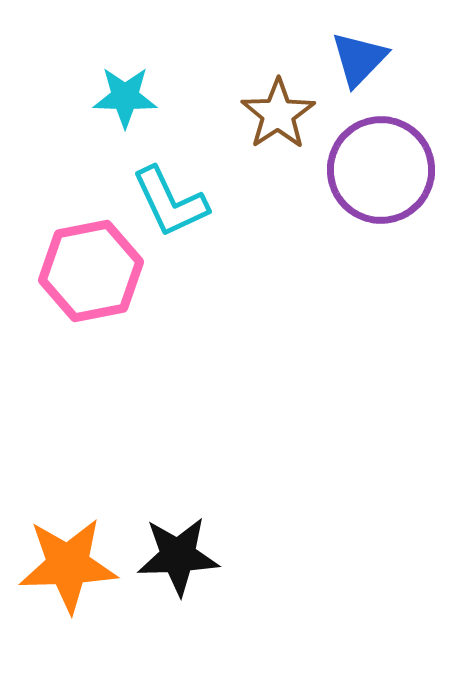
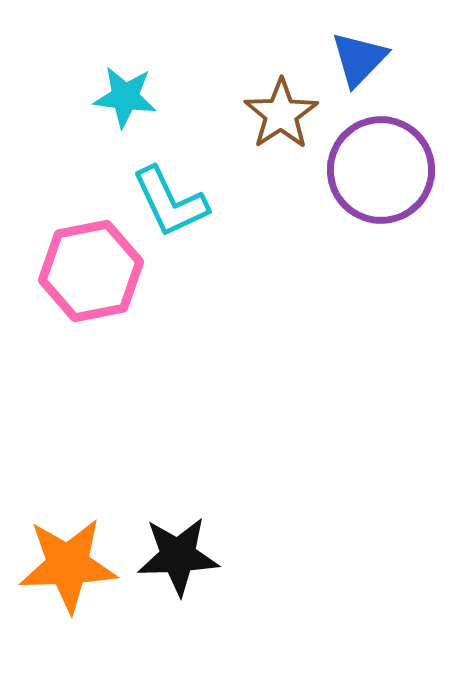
cyan star: rotated 6 degrees clockwise
brown star: moved 3 px right
